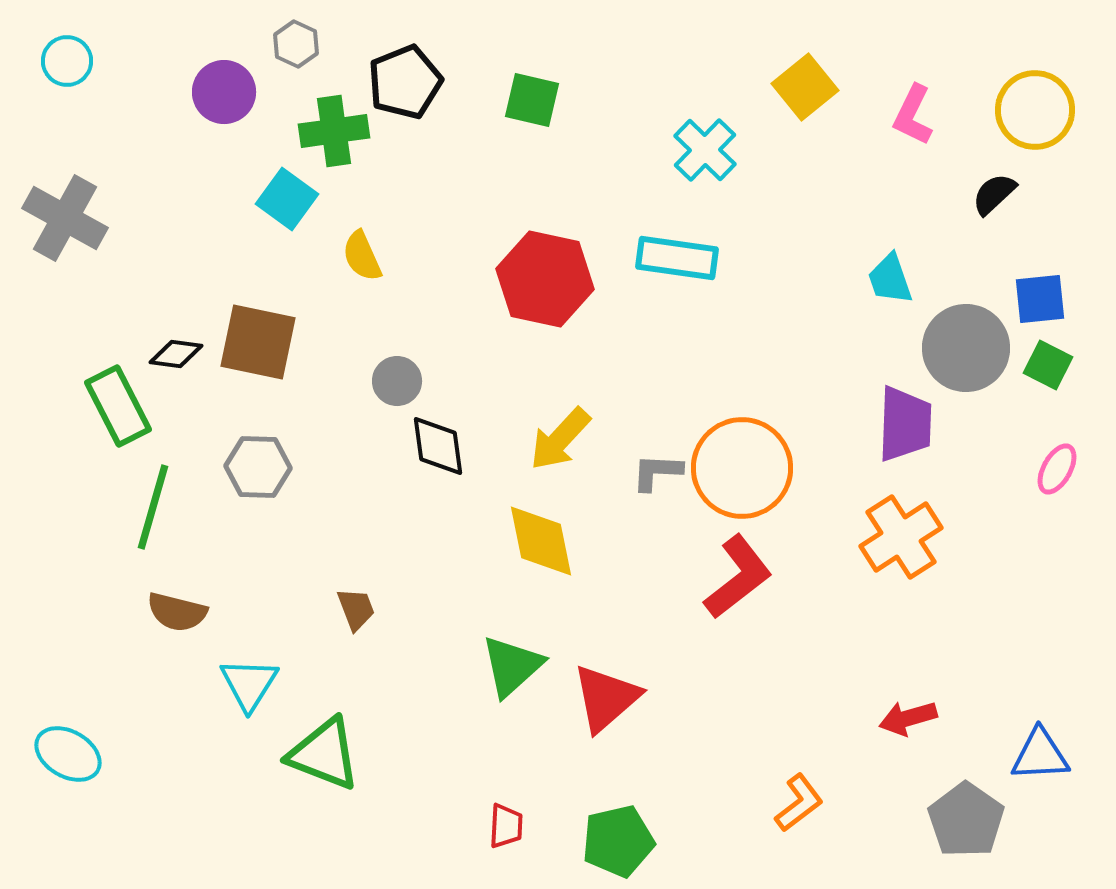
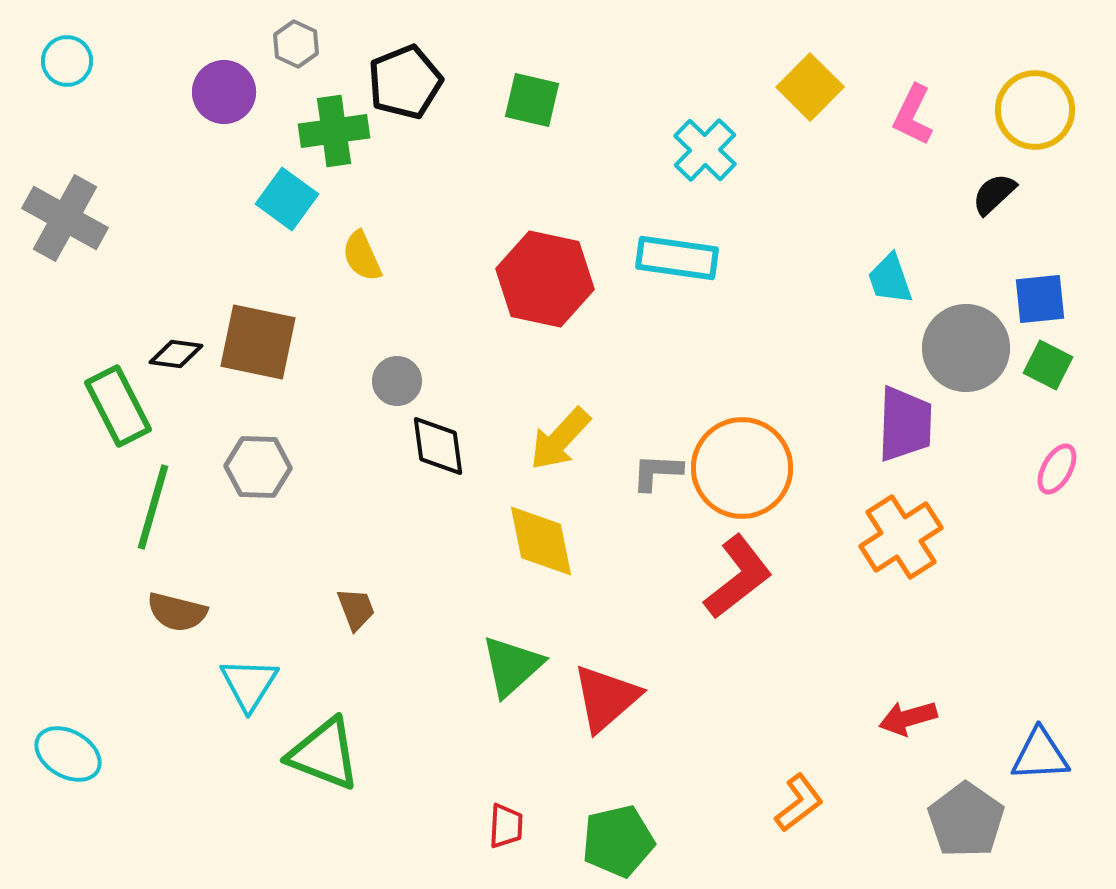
yellow square at (805, 87): moved 5 px right; rotated 6 degrees counterclockwise
